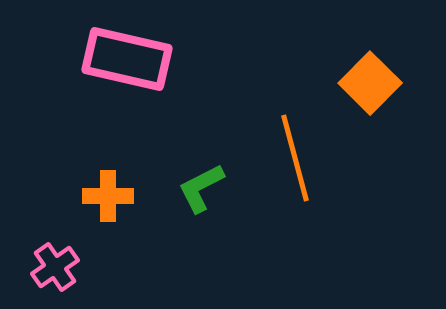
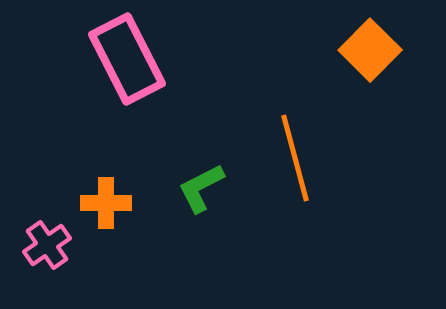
pink rectangle: rotated 50 degrees clockwise
orange square: moved 33 px up
orange cross: moved 2 px left, 7 px down
pink cross: moved 8 px left, 22 px up
